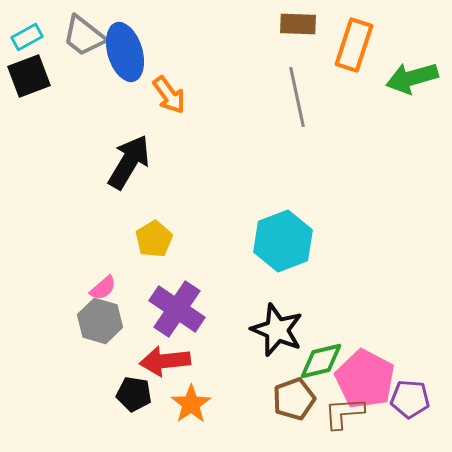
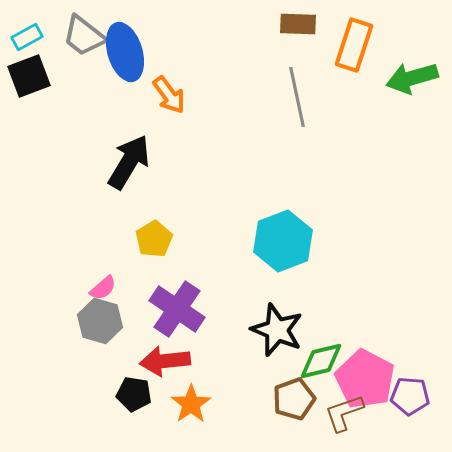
purple pentagon: moved 3 px up
brown L-shape: rotated 15 degrees counterclockwise
